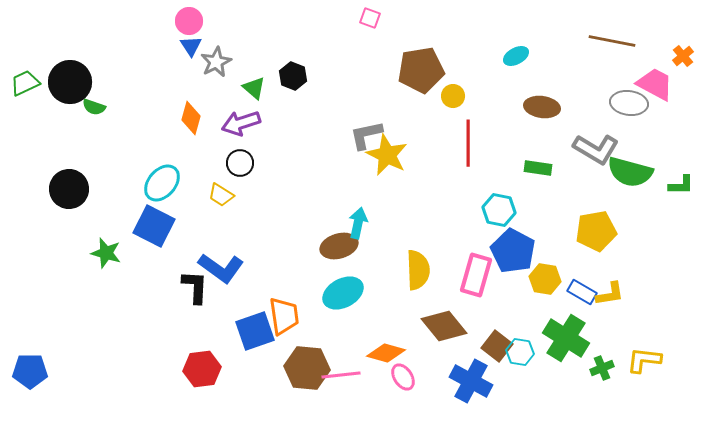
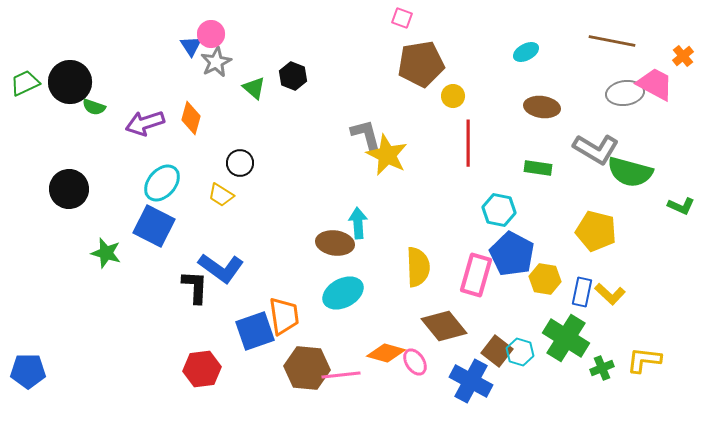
pink square at (370, 18): moved 32 px right
pink circle at (189, 21): moved 22 px right, 13 px down
cyan ellipse at (516, 56): moved 10 px right, 4 px up
brown pentagon at (421, 70): moved 6 px up
gray ellipse at (629, 103): moved 4 px left, 10 px up; rotated 15 degrees counterclockwise
purple arrow at (241, 123): moved 96 px left
gray L-shape at (366, 135): rotated 87 degrees clockwise
green L-shape at (681, 185): moved 21 px down; rotated 24 degrees clockwise
cyan arrow at (358, 223): rotated 16 degrees counterclockwise
yellow pentagon at (596, 231): rotated 24 degrees clockwise
brown ellipse at (339, 246): moved 4 px left, 3 px up; rotated 24 degrees clockwise
blue pentagon at (513, 251): moved 1 px left, 3 px down
yellow semicircle at (418, 270): moved 3 px up
blue rectangle at (582, 292): rotated 72 degrees clockwise
yellow L-shape at (610, 294): rotated 52 degrees clockwise
brown square at (497, 346): moved 5 px down
cyan hexagon at (520, 352): rotated 8 degrees clockwise
blue pentagon at (30, 371): moved 2 px left
pink ellipse at (403, 377): moved 12 px right, 15 px up
